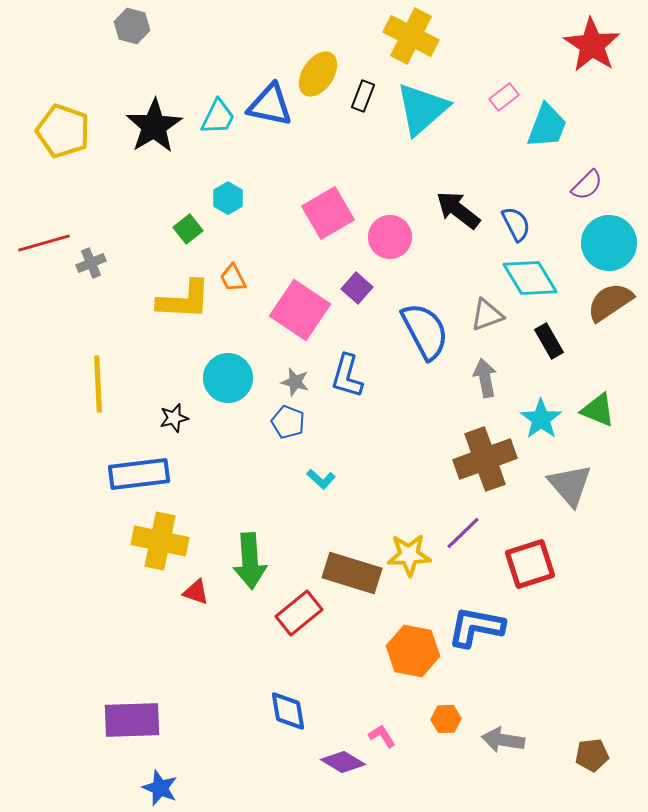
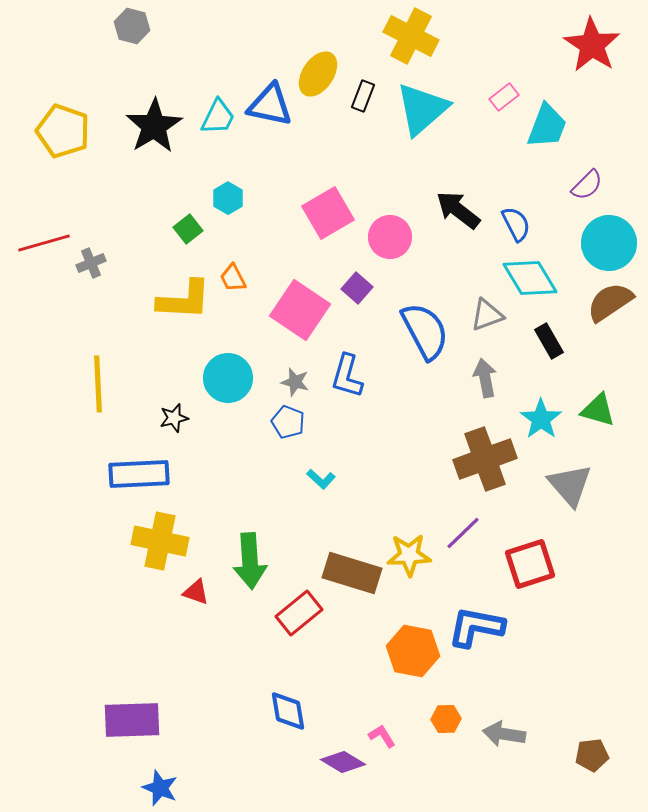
green triangle at (598, 410): rotated 6 degrees counterclockwise
blue rectangle at (139, 474): rotated 4 degrees clockwise
gray arrow at (503, 740): moved 1 px right, 6 px up
